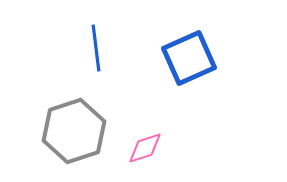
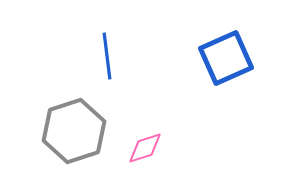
blue line: moved 11 px right, 8 px down
blue square: moved 37 px right
